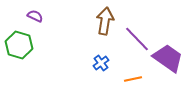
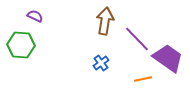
green hexagon: moved 2 px right; rotated 12 degrees counterclockwise
orange line: moved 10 px right
